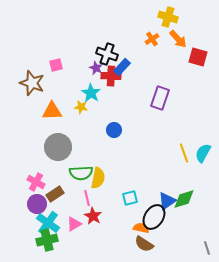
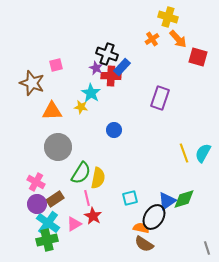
green semicircle: rotated 55 degrees counterclockwise
brown rectangle: moved 5 px down
